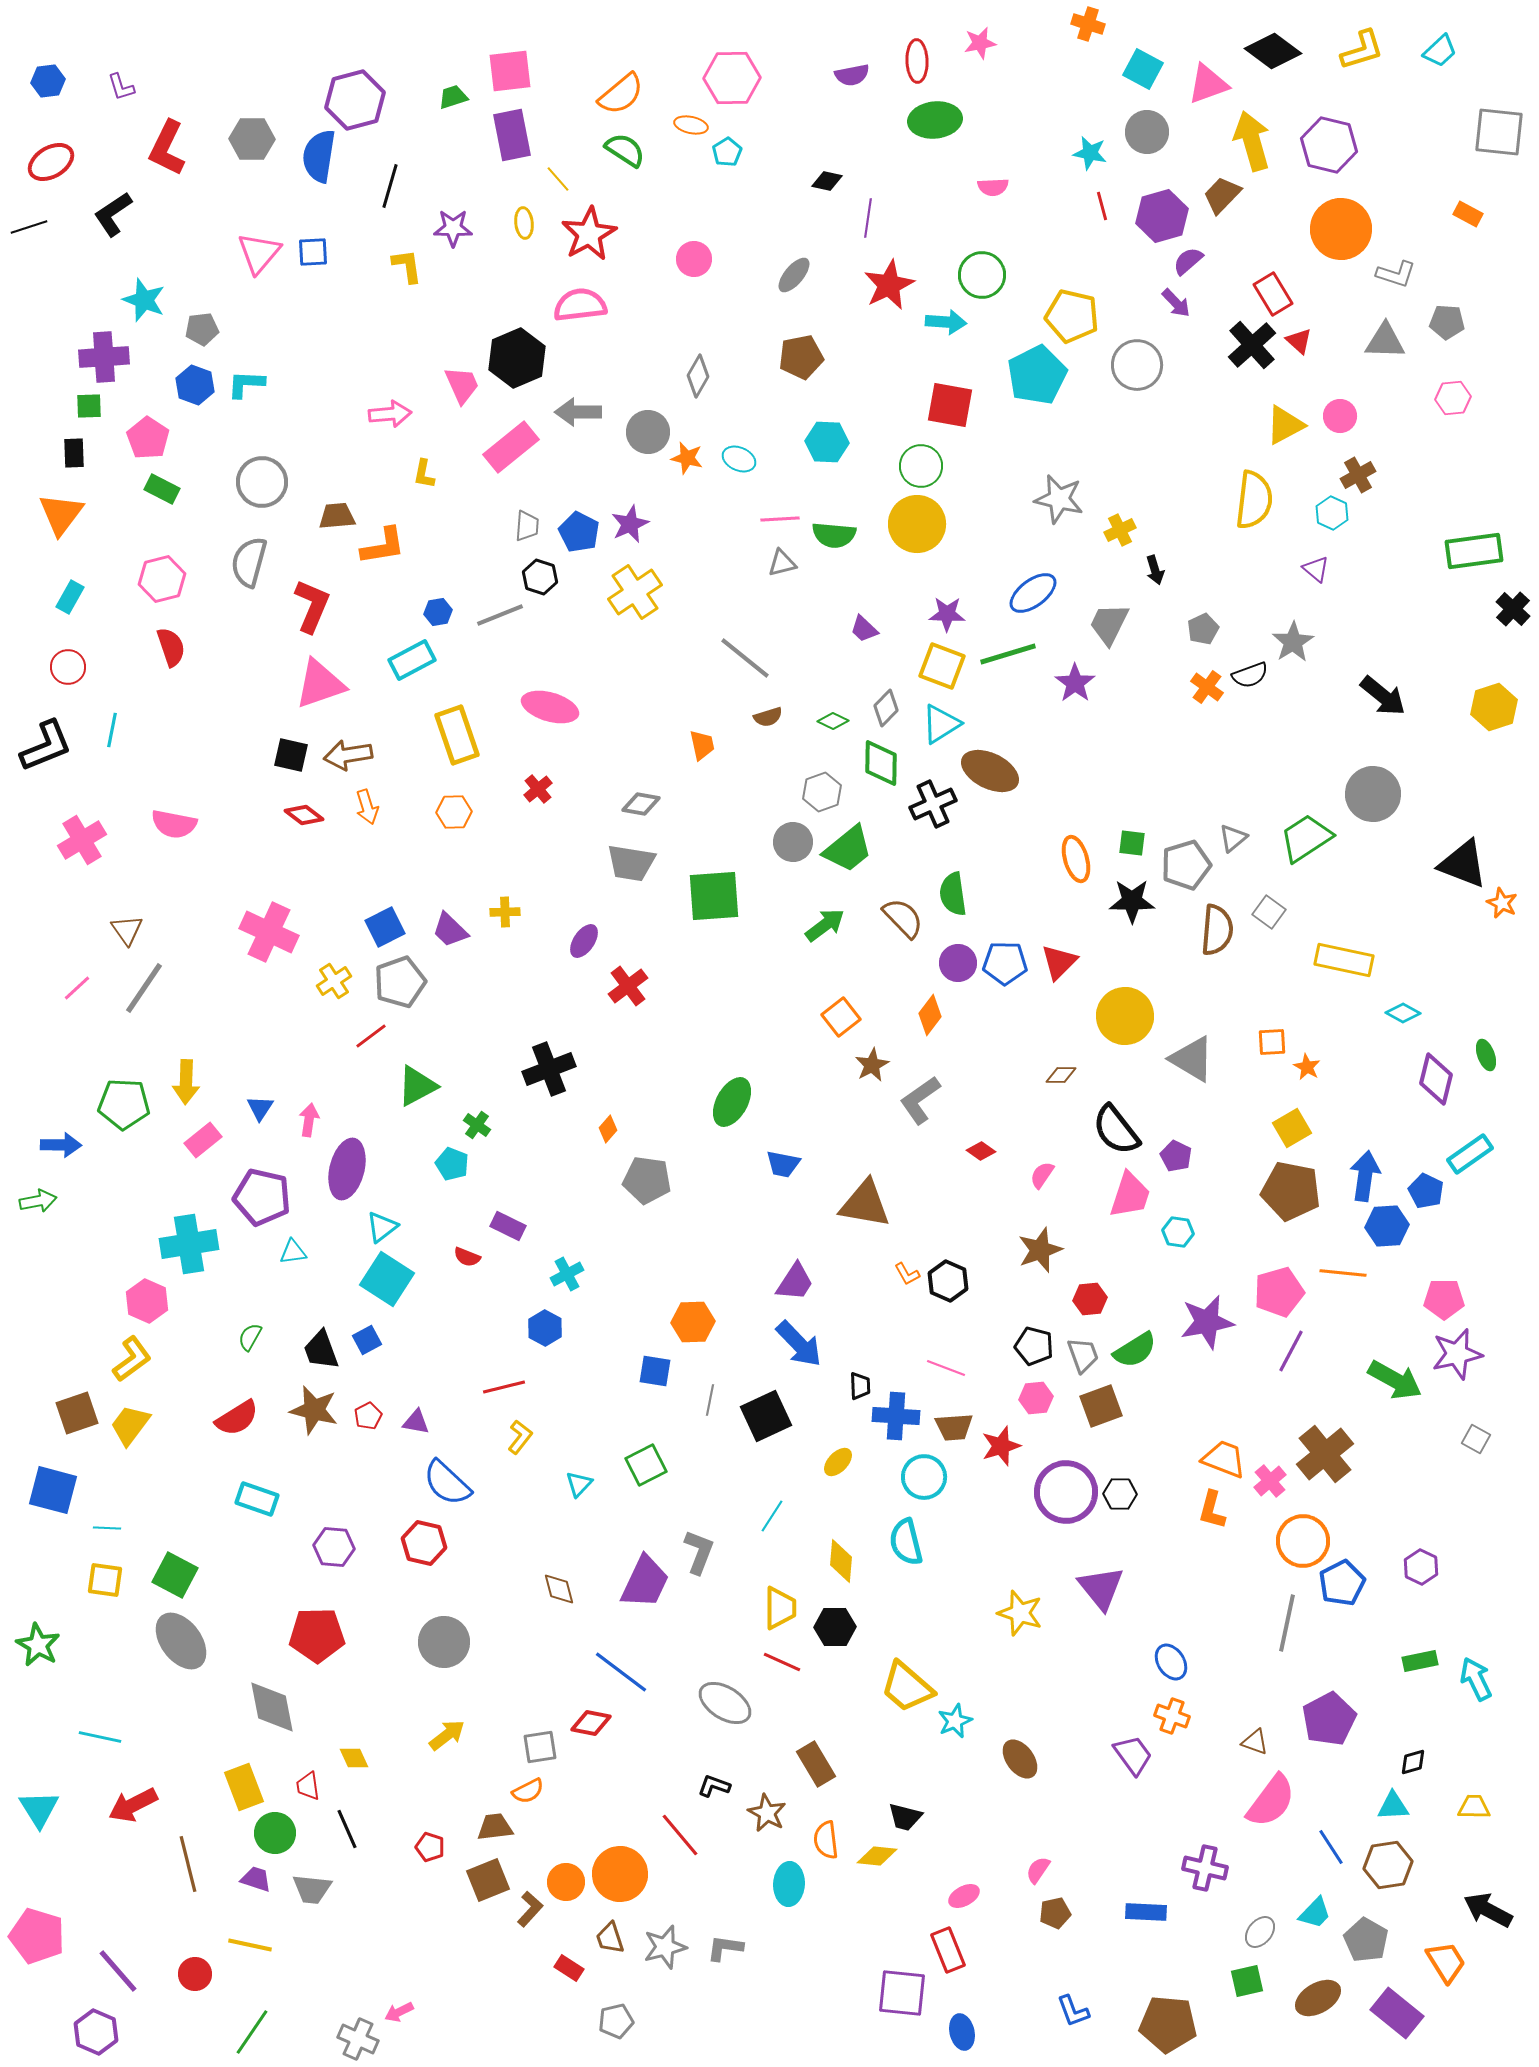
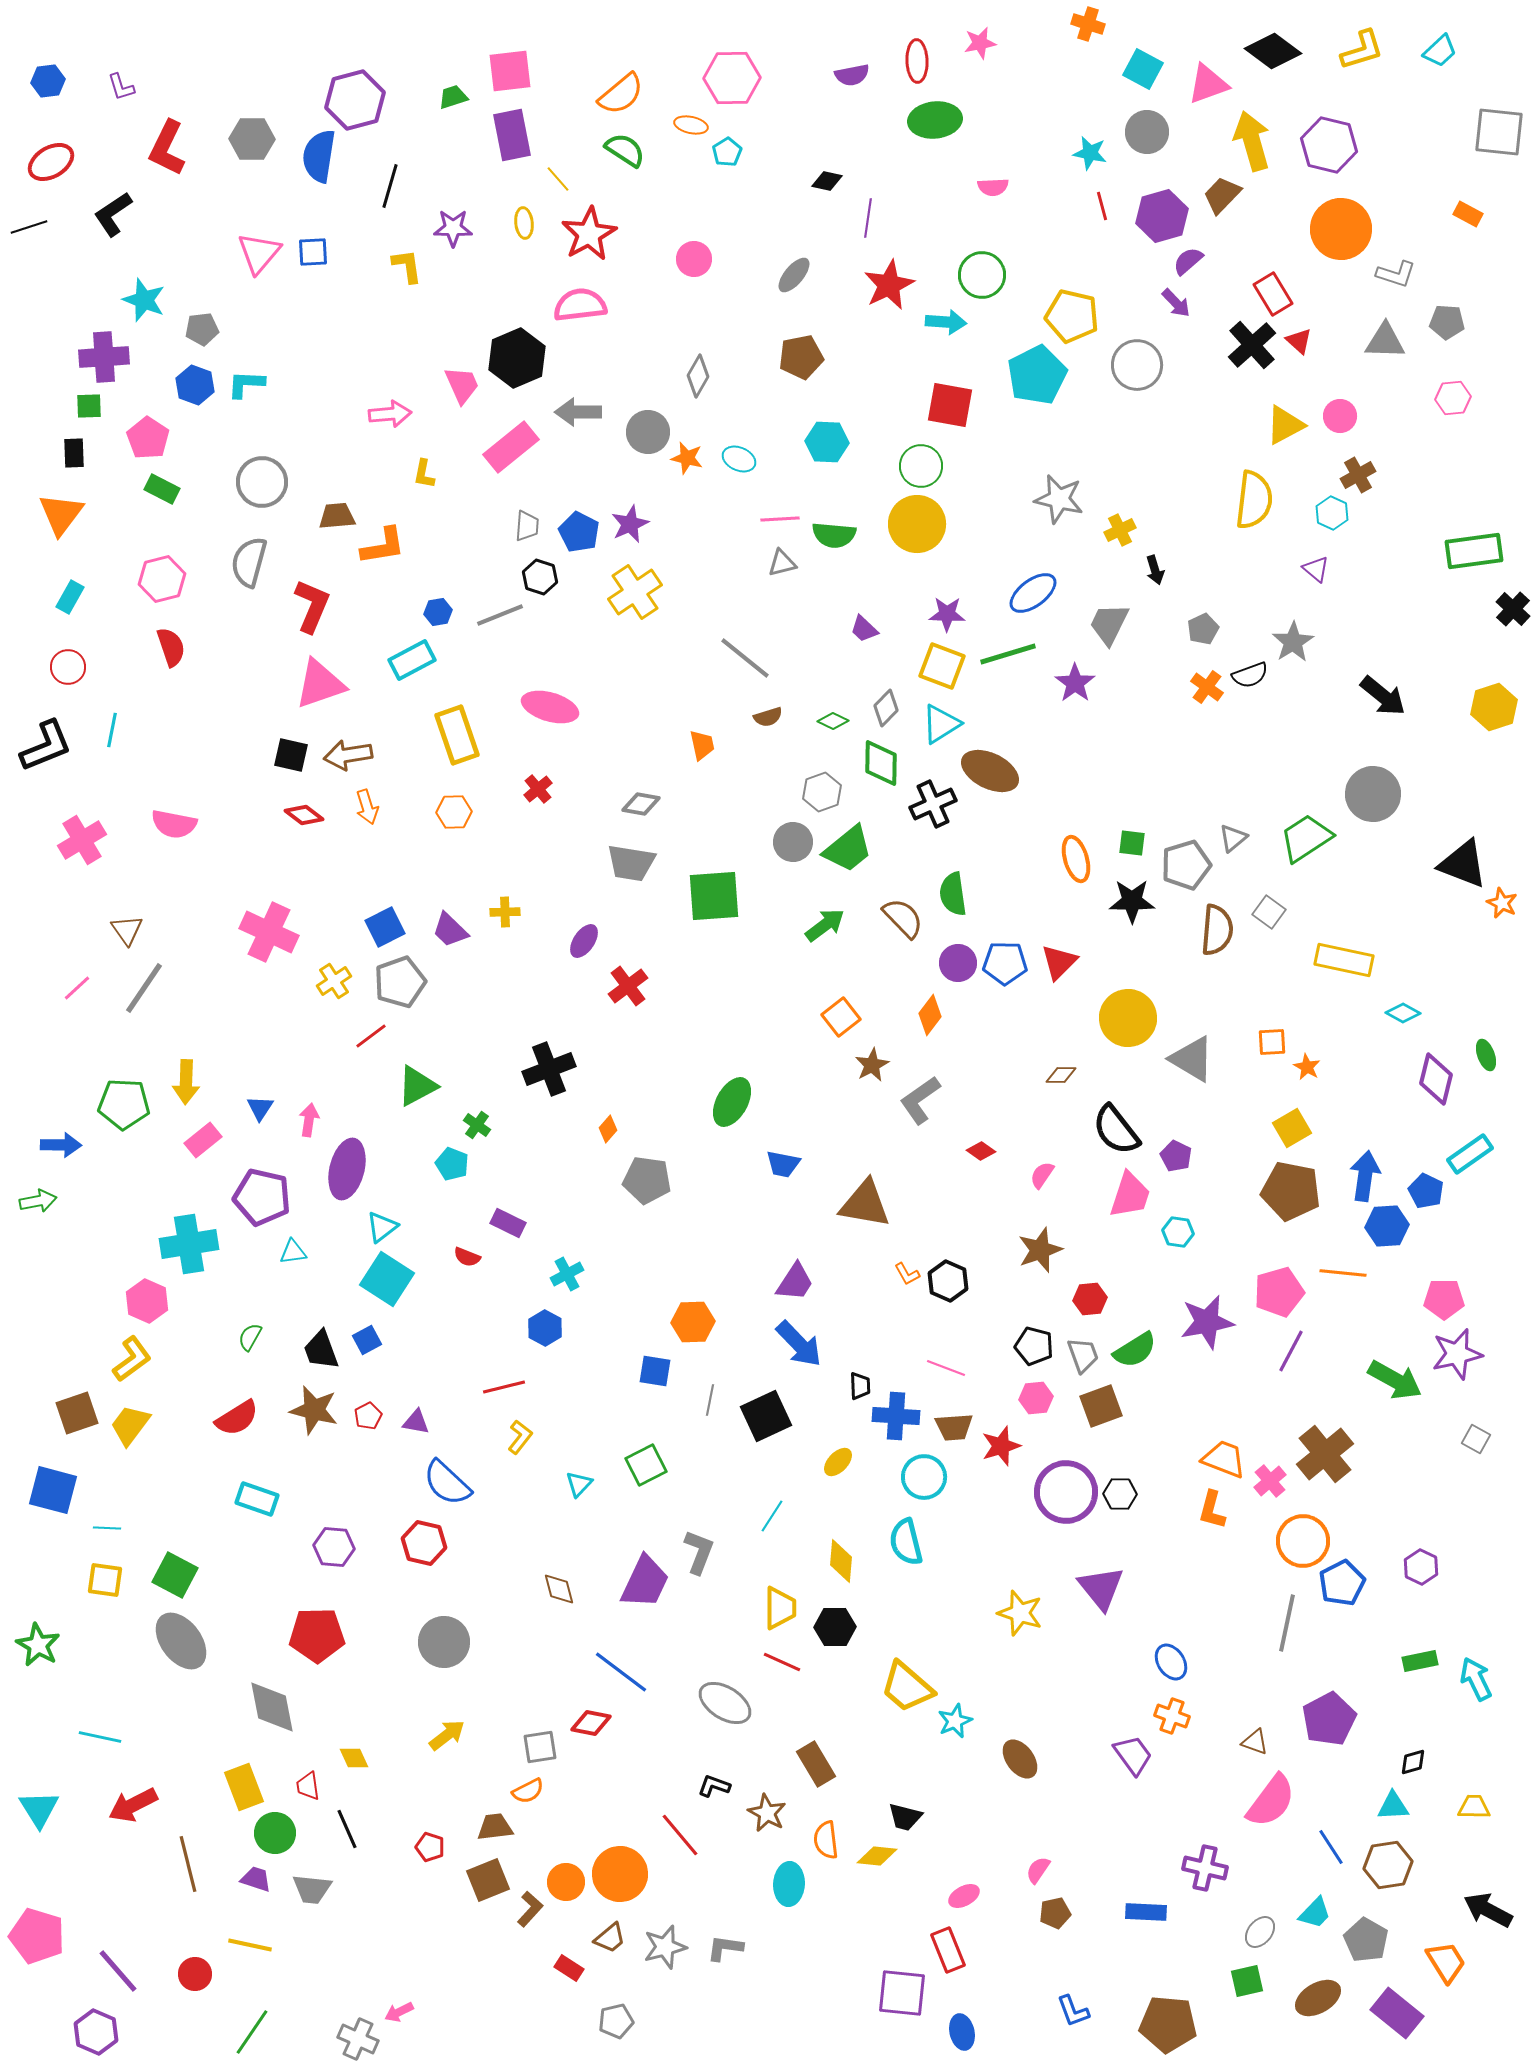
yellow circle at (1125, 1016): moved 3 px right, 2 px down
purple rectangle at (508, 1226): moved 3 px up
brown trapezoid at (610, 1938): rotated 112 degrees counterclockwise
